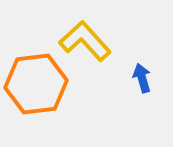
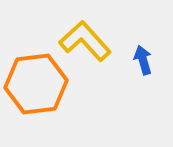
blue arrow: moved 1 px right, 18 px up
